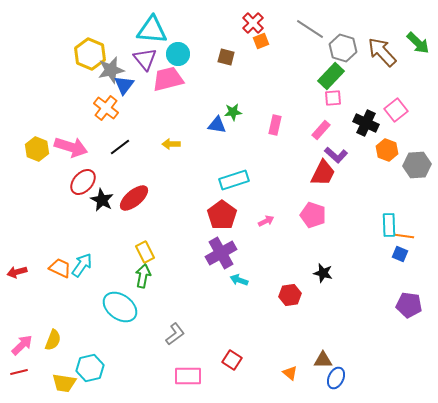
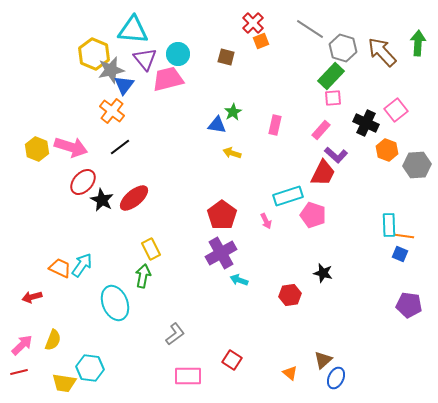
cyan triangle at (152, 30): moved 19 px left
green arrow at (418, 43): rotated 130 degrees counterclockwise
yellow hexagon at (90, 54): moved 4 px right
orange cross at (106, 108): moved 6 px right, 3 px down
green star at (233, 112): rotated 24 degrees counterclockwise
yellow arrow at (171, 144): moved 61 px right, 9 px down; rotated 18 degrees clockwise
cyan rectangle at (234, 180): moved 54 px right, 16 px down
pink arrow at (266, 221): rotated 91 degrees clockwise
yellow rectangle at (145, 252): moved 6 px right, 3 px up
red arrow at (17, 272): moved 15 px right, 25 px down
cyan ellipse at (120, 307): moved 5 px left, 4 px up; rotated 32 degrees clockwise
brown triangle at (323, 360): rotated 42 degrees counterclockwise
cyan hexagon at (90, 368): rotated 20 degrees clockwise
